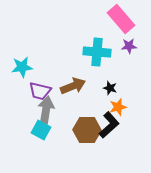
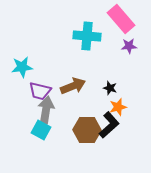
cyan cross: moved 10 px left, 16 px up
